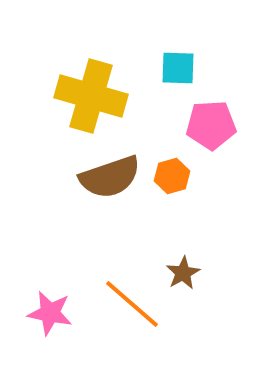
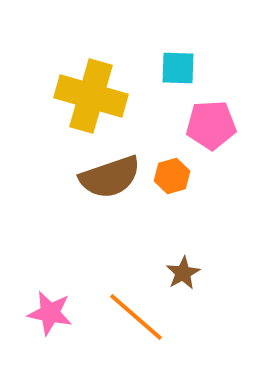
orange line: moved 4 px right, 13 px down
